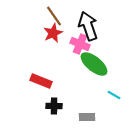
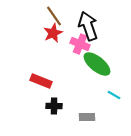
green ellipse: moved 3 px right
